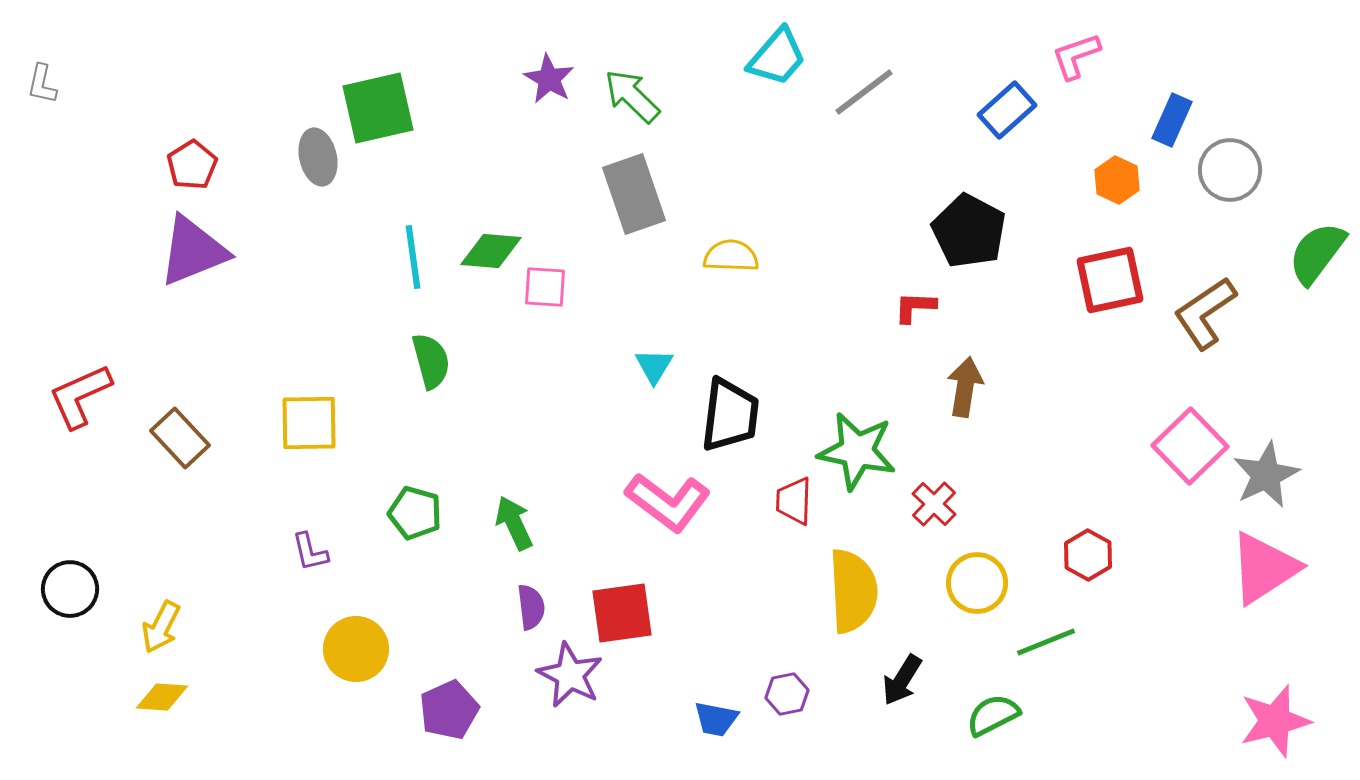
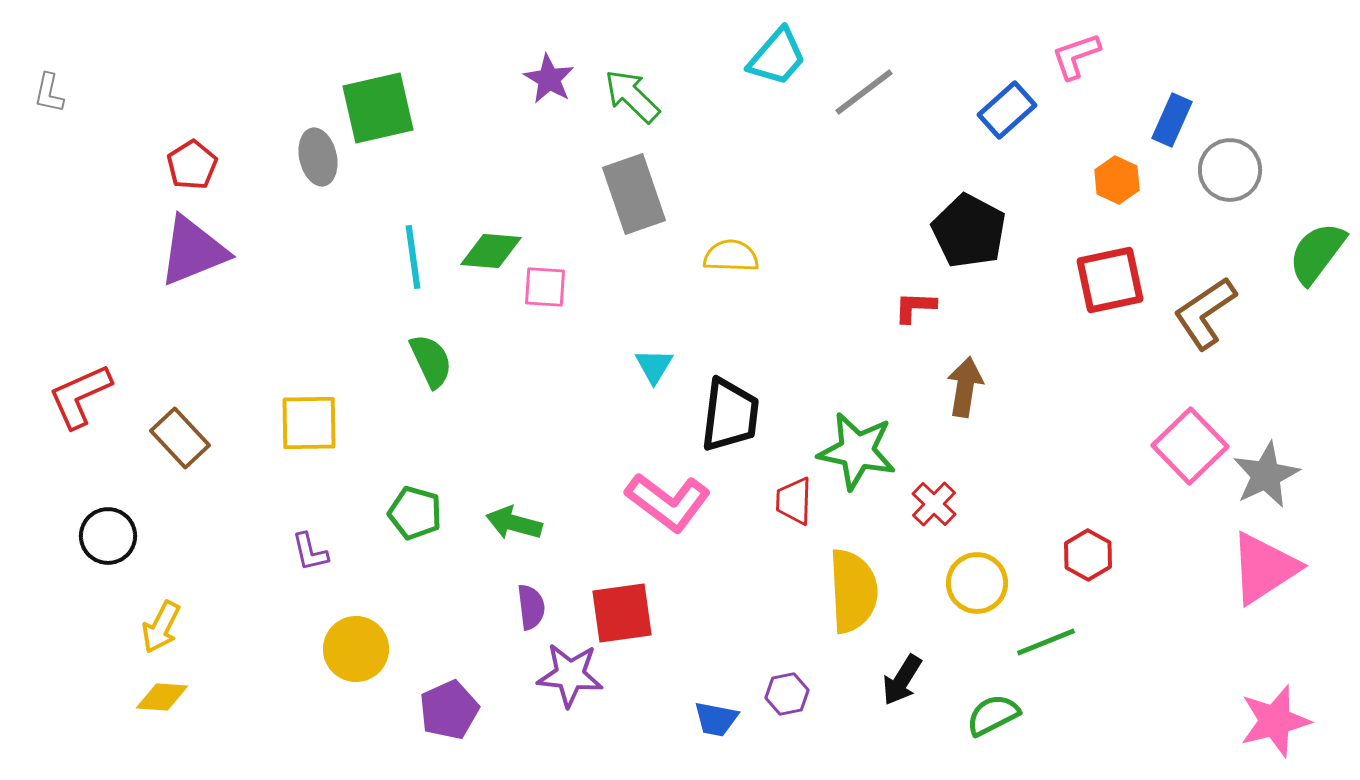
gray L-shape at (42, 84): moved 7 px right, 9 px down
green semicircle at (431, 361): rotated 10 degrees counterclockwise
green arrow at (514, 523): rotated 50 degrees counterclockwise
black circle at (70, 589): moved 38 px right, 53 px up
purple star at (570, 675): rotated 22 degrees counterclockwise
